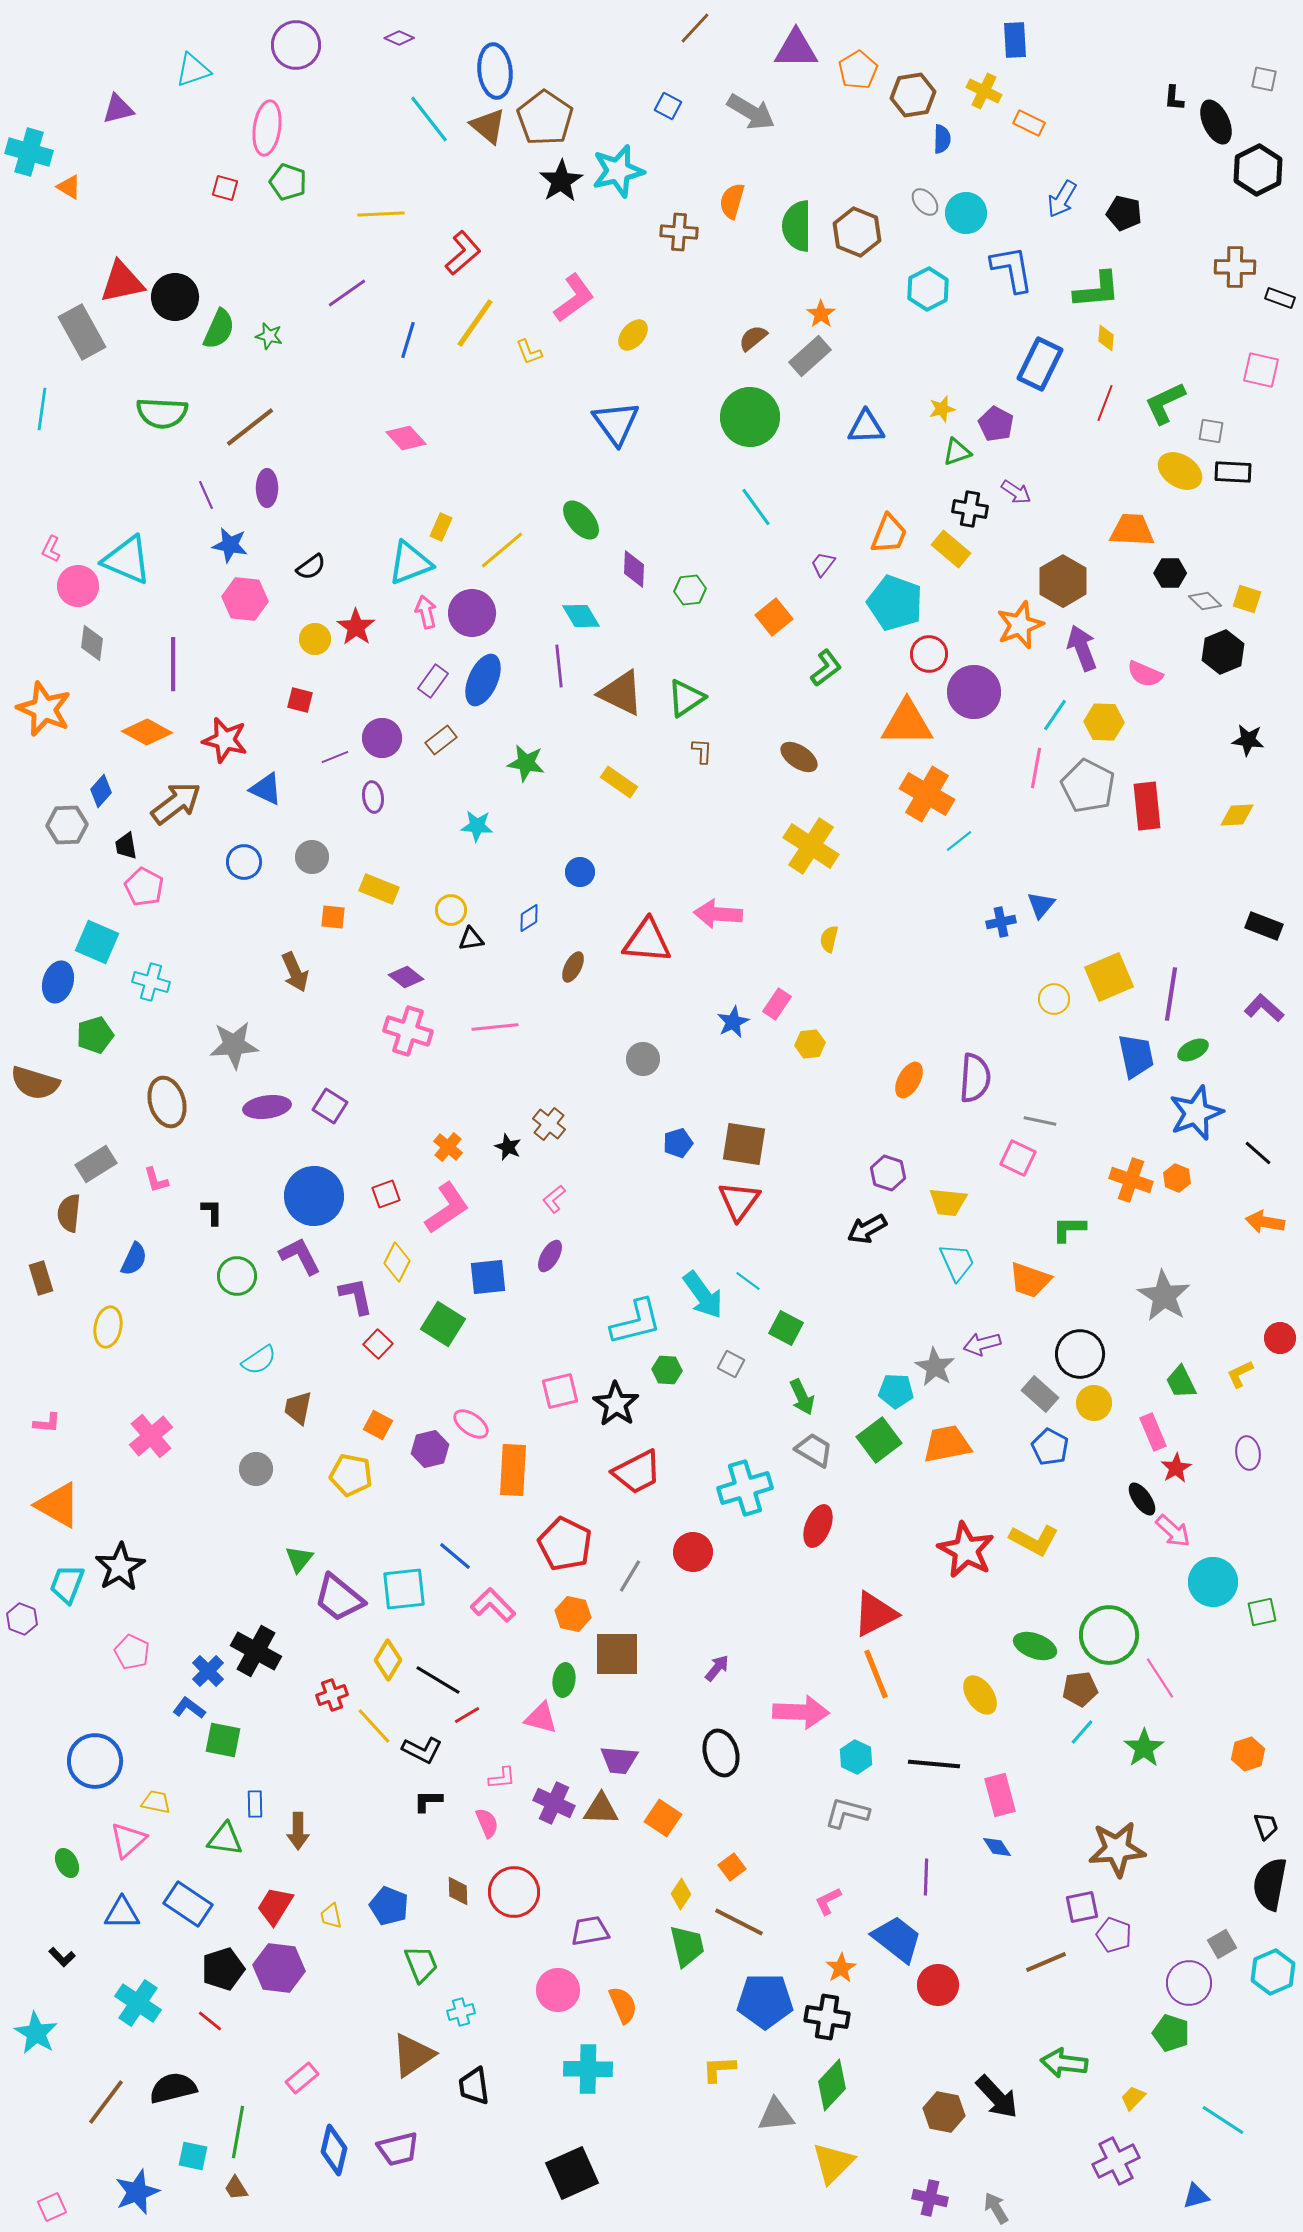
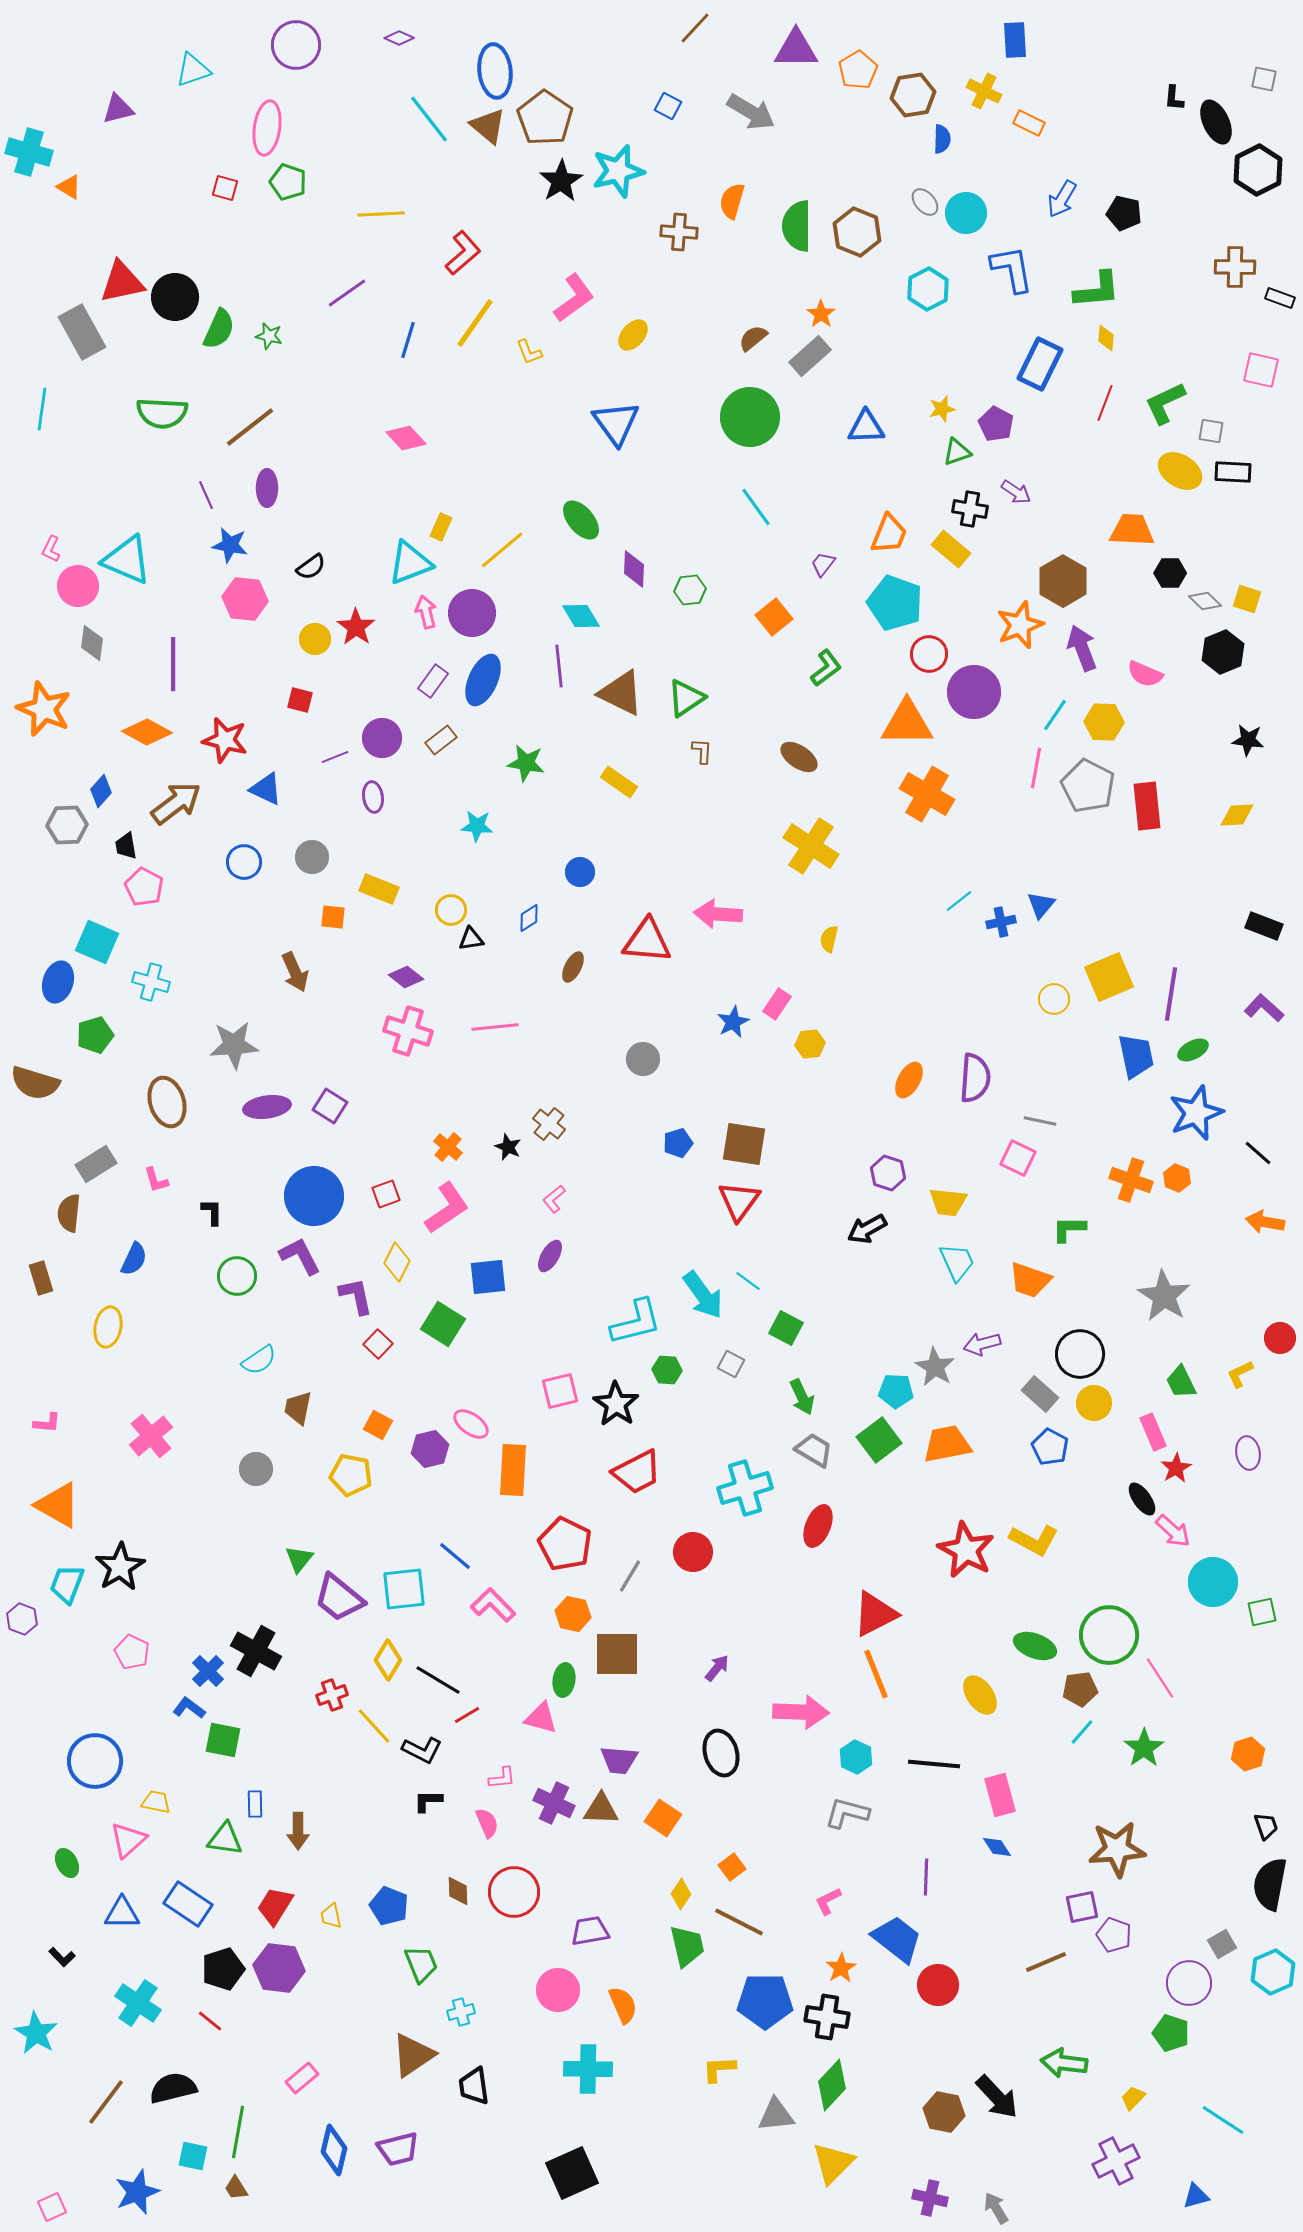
cyan line at (959, 841): moved 60 px down
